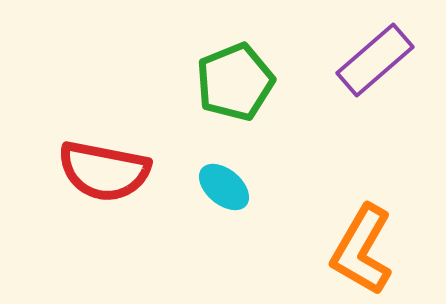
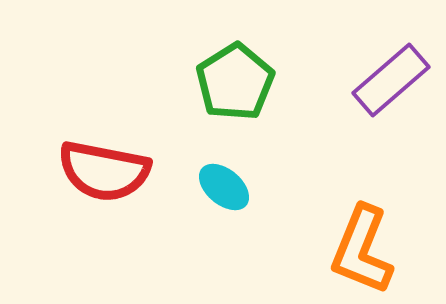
purple rectangle: moved 16 px right, 20 px down
green pentagon: rotated 10 degrees counterclockwise
orange L-shape: rotated 8 degrees counterclockwise
